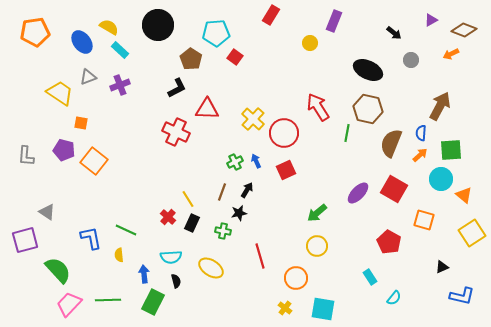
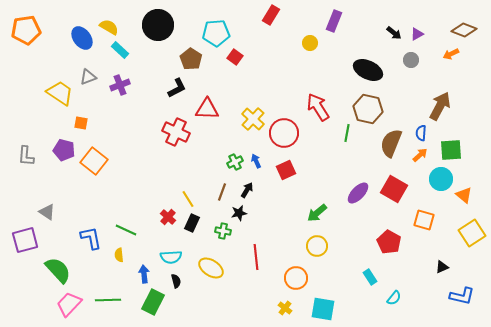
purple triangle at (431, 20): moved 14 px left, 14 px down
orange pentagon at (35, 32): moved 9 px left, 2 px up
blue ellipse at (82, 42): moved 4 px up
red line at (260, 256): moved 4 px left, 1 px down; rotated 10 degrees clockwise
